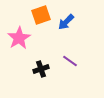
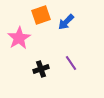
purple line: moved 1 px right, 2 px down; rotated 21 degrees clockwise
